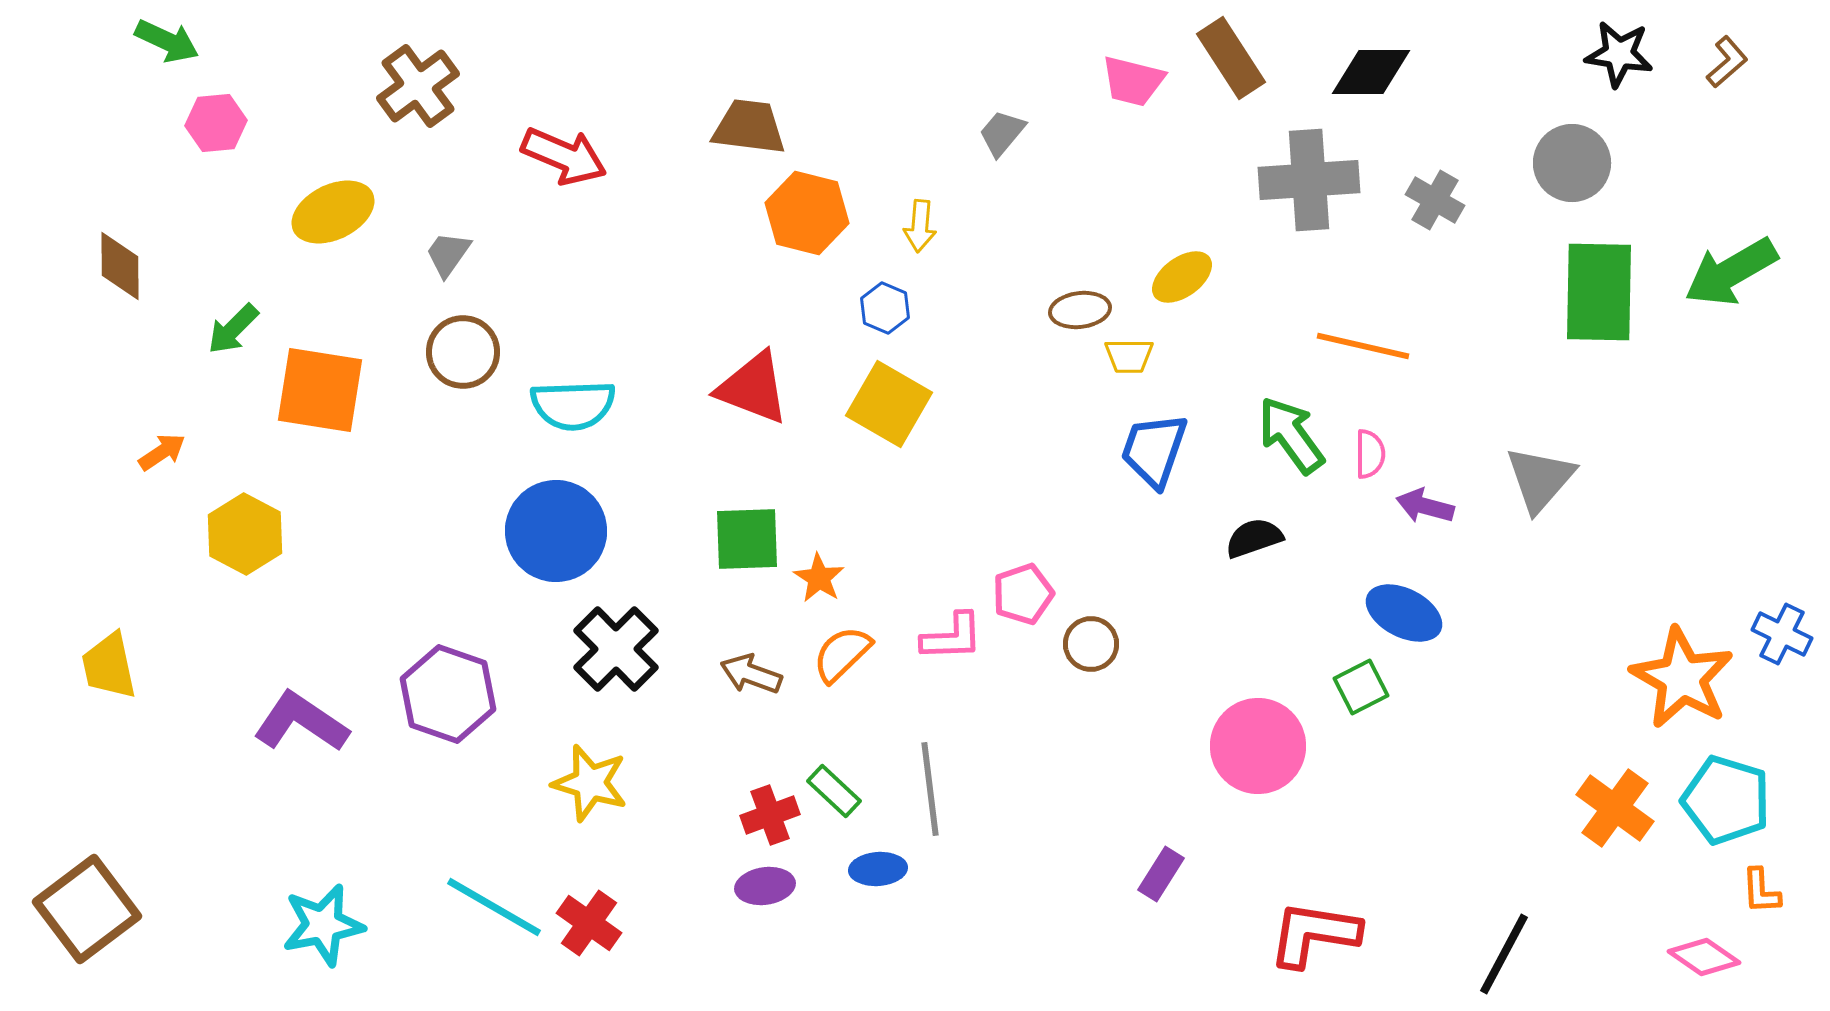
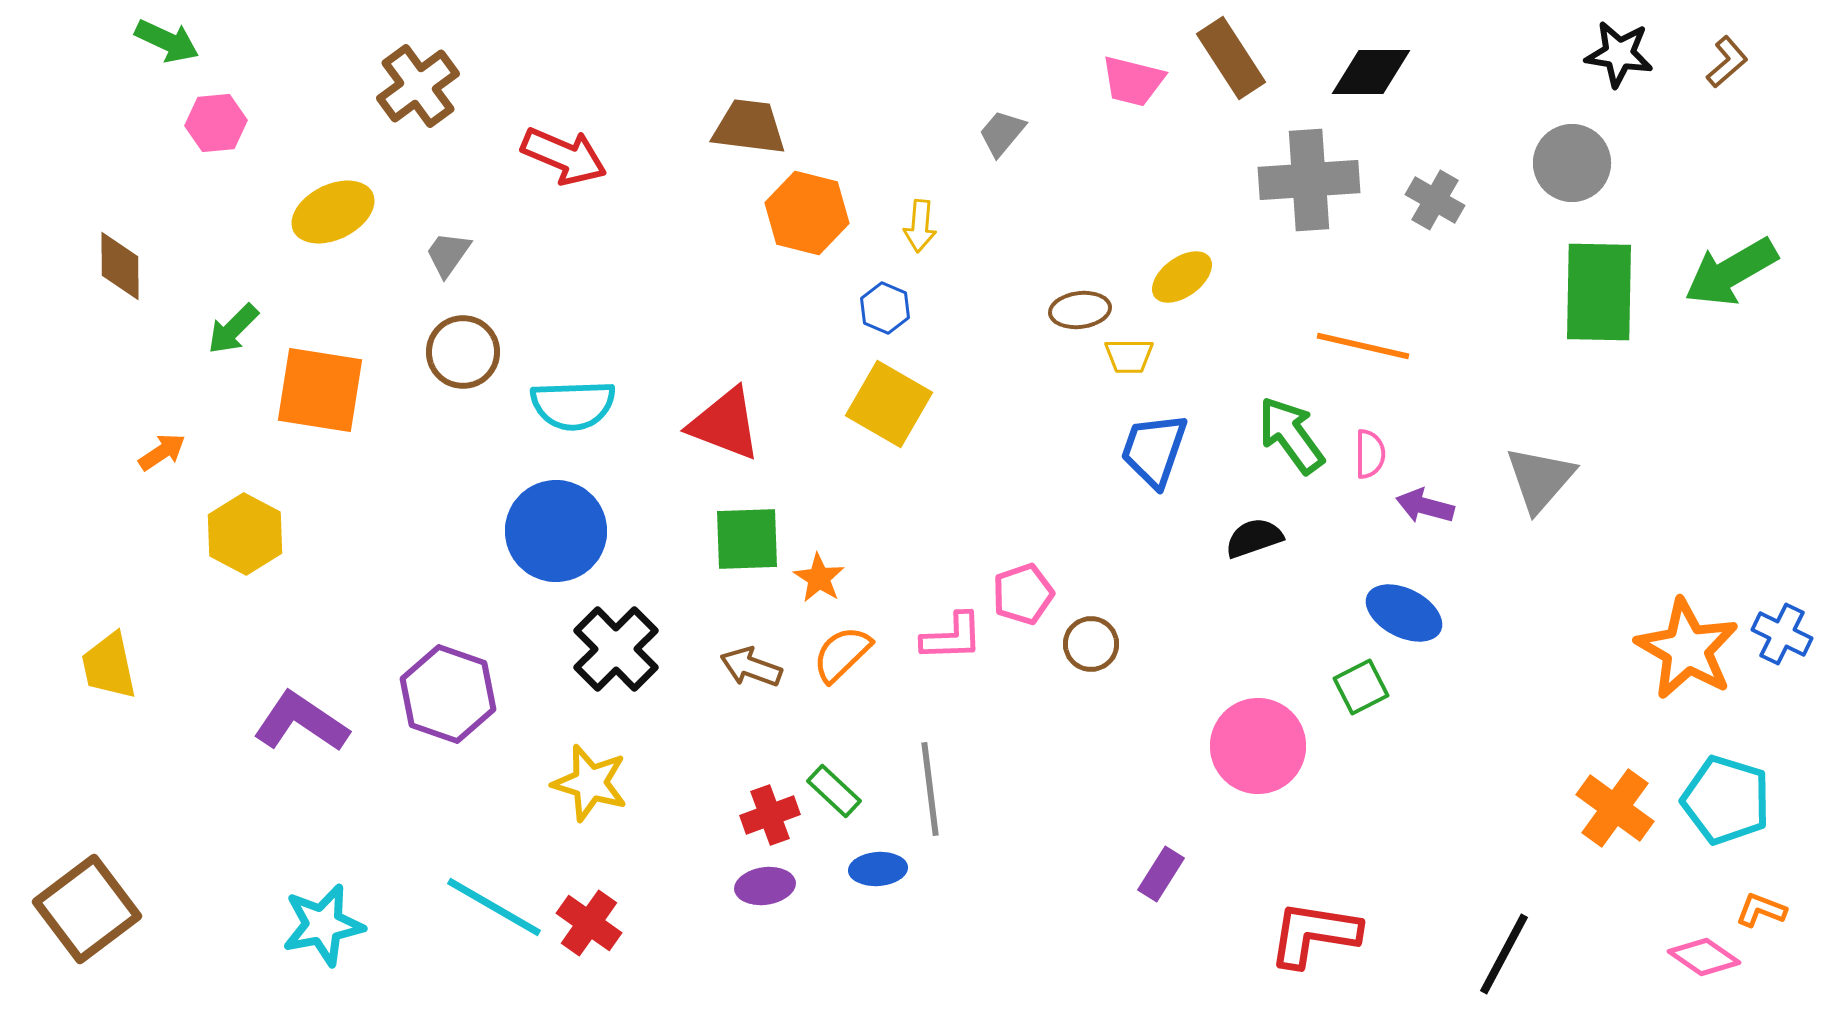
red triangle at (753, 388): moved 28 px left, 36 px down
brown arrow at (751, 674): moved 7 px up
orange star at (1682, 678): moved 5 px right, 29 px up
orange L-shape at (1761, 891): moved 19 px down; rotated 114 degrees clockwise
